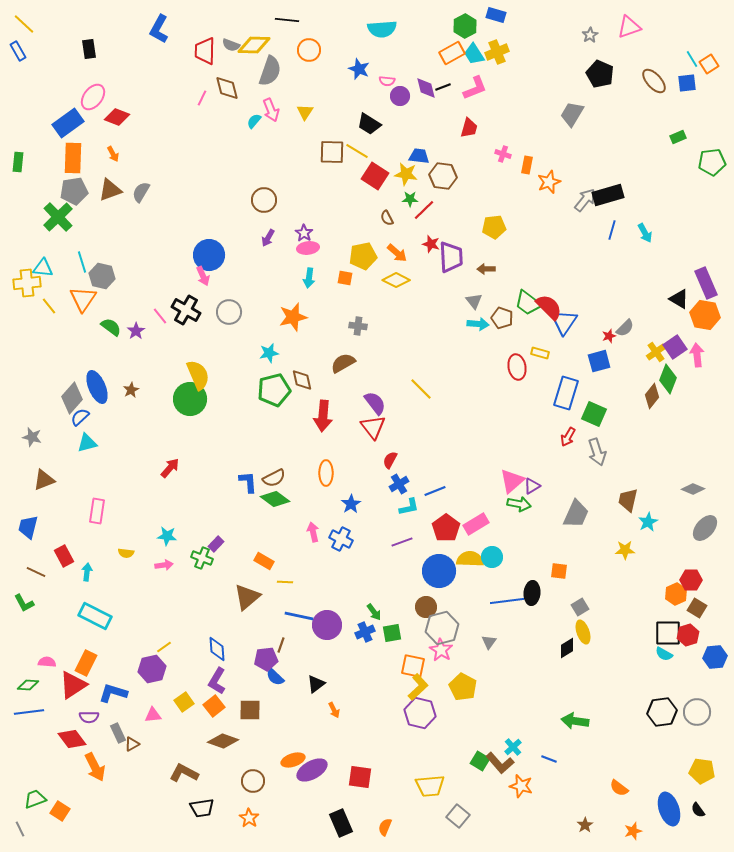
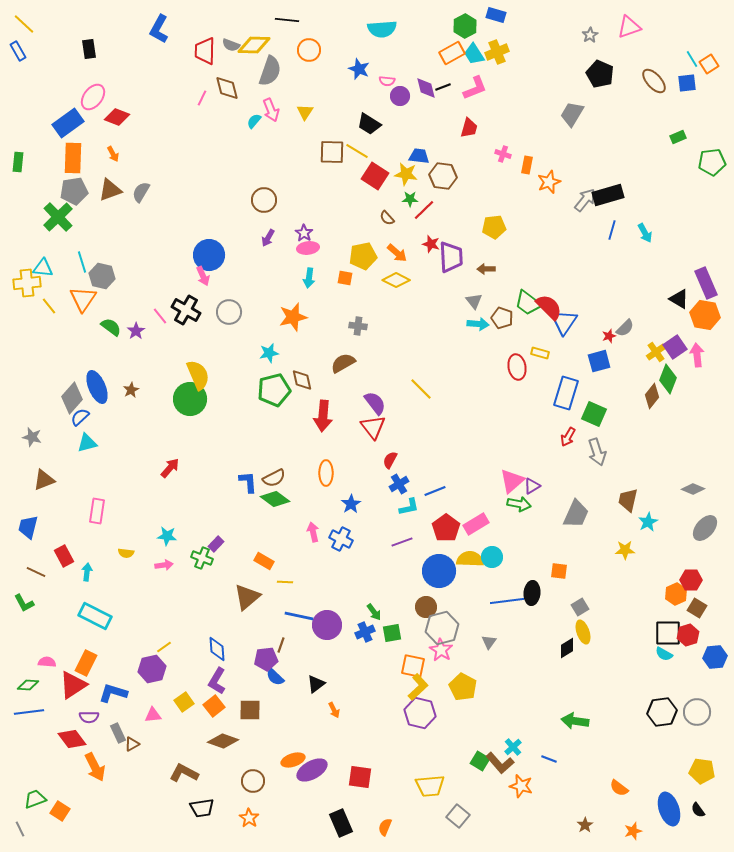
brown semicircle at (387, 218): rotated 14 degrees counterclockwise
